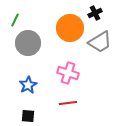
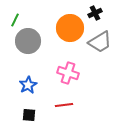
gray circle: moved 2 px up
red line: moved 4 px left, 2 px down
black square: moved 1 px right, 1 px up
